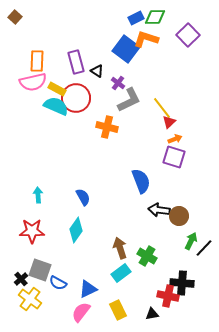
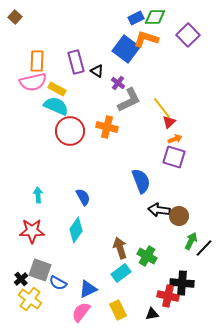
red circle at (76, 98): moved 6 px left, 33 px down
